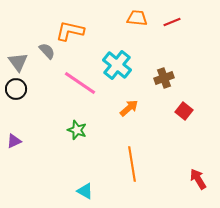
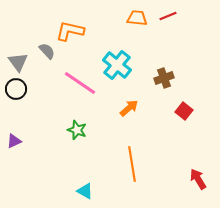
red line: moved 4 px left, 6 px up
